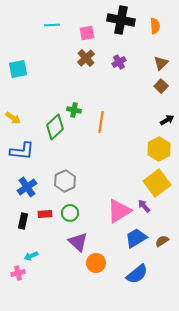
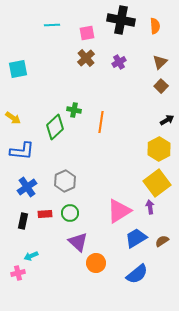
brown triangle: moved 1 px left, 1 px up
purple arrow: moved 6 px right, 1 px down; rotated 32 degrees clockwise
